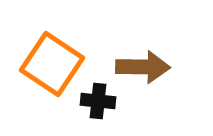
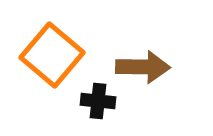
orange square: moved 9 px up; rotated 6 degrees clockwise
